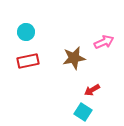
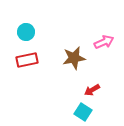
red rectangle: moved 1 px left, 1 px up
